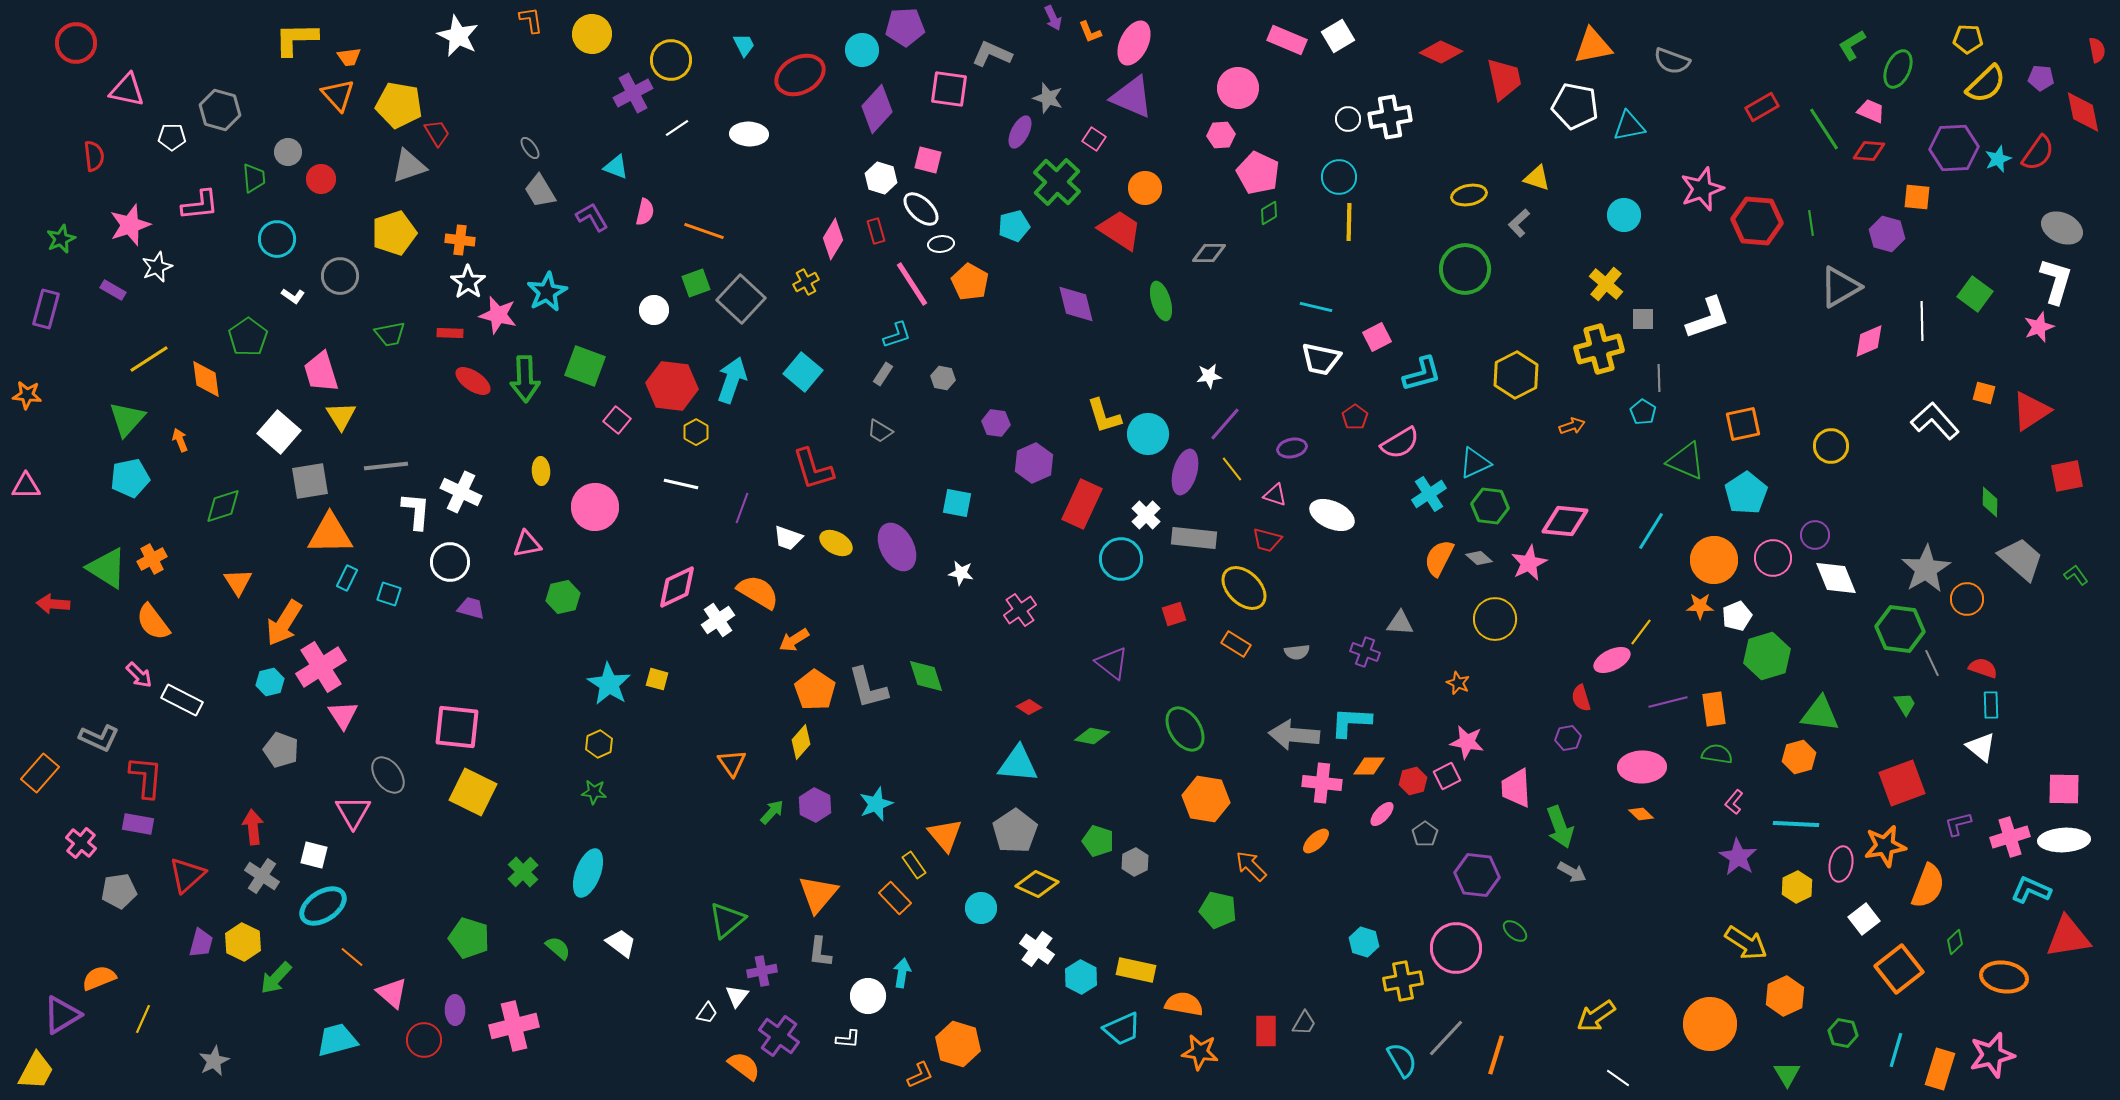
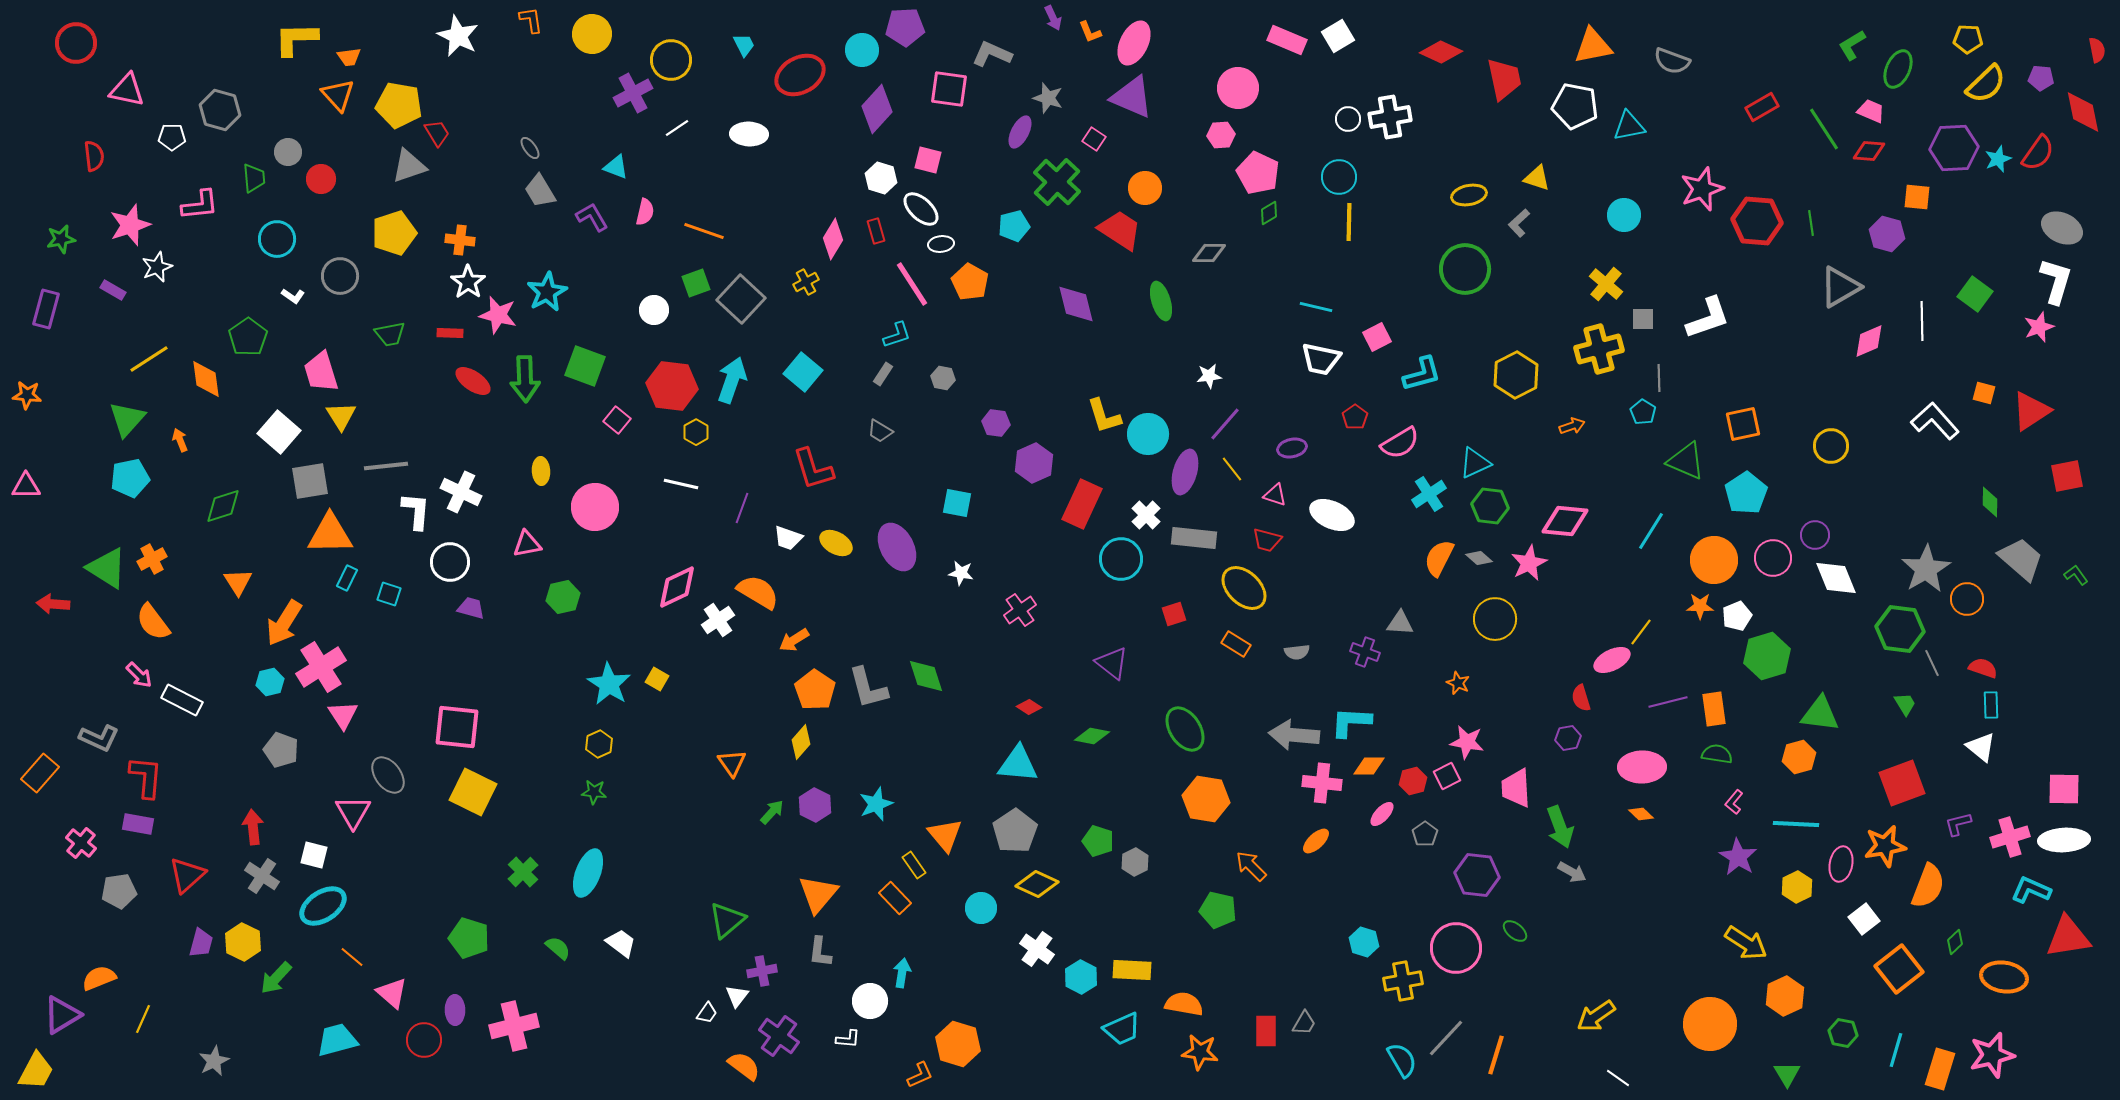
green star at (61, 239): rotated 12 degrees clockwise
yellow square at (657, 679): rotated 15 degrees clockwise
yellow rectangle at (1136, 970): moved 4 px left; rotated 9 degrees counterclockwise
white circle at (868, 996): moved 2 px right, 5 px down
